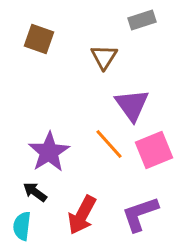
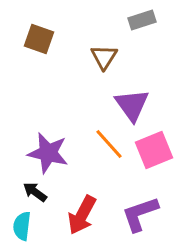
purple star: moved 1 px left, 1 px down; rotated 27 degrees counterclockwise
